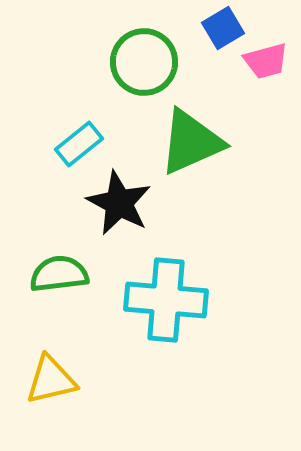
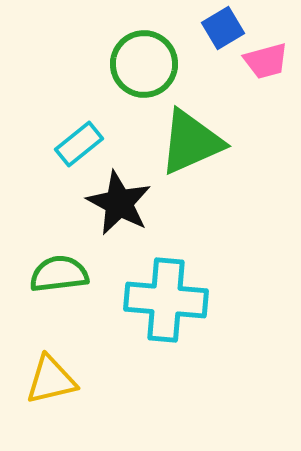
green circle: moved 2 px down
